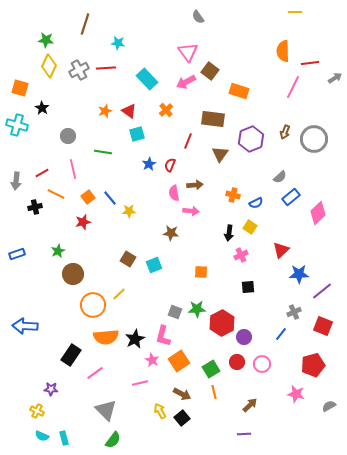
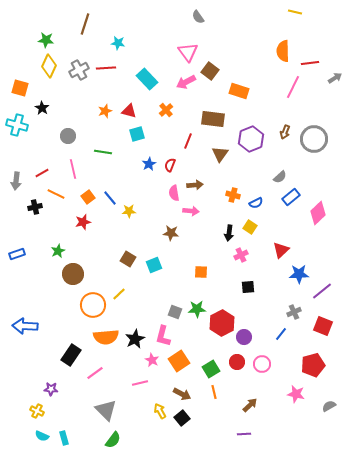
yellow line at (295, 12): rotated 16 degrees clockwise
red triangle at (129, 111): rotated 21 degrees counterclockwise
